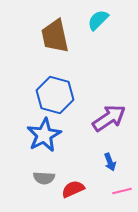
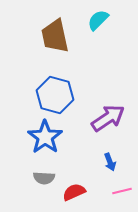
purple arrow: moved 1 px left
blue star: moved 1 px right, 2 px down; rotated 8 degrees counterclockwise
red semicircle: moved 1 px right, 3 px down
